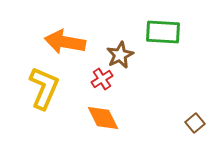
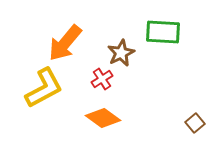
orange arrow: moved 1 px down; rotated 60 degrees counterclockwise
brown star: moved 1 px right, 2 px up
yellow L-shape: rotated 39 degrees clockwise
orange diamond: rotated 28 degrees counterclockwise
